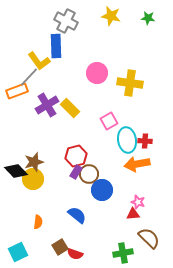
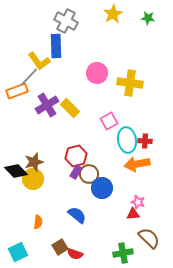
yellow star: moved 2 px right, 2 px up; rotated 30 degrees clockwise
blue circle: moved 2 px up
